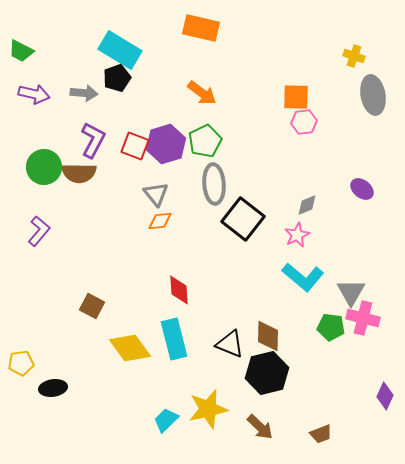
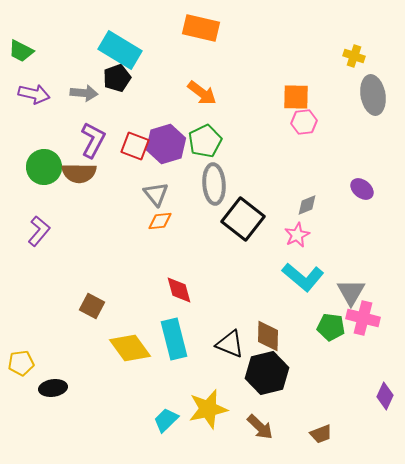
red diamond at (179, 290): rotated 12 degrees counterclockwise
